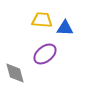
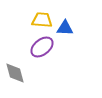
purple ellipse: moved 3 px left, 7 px up
